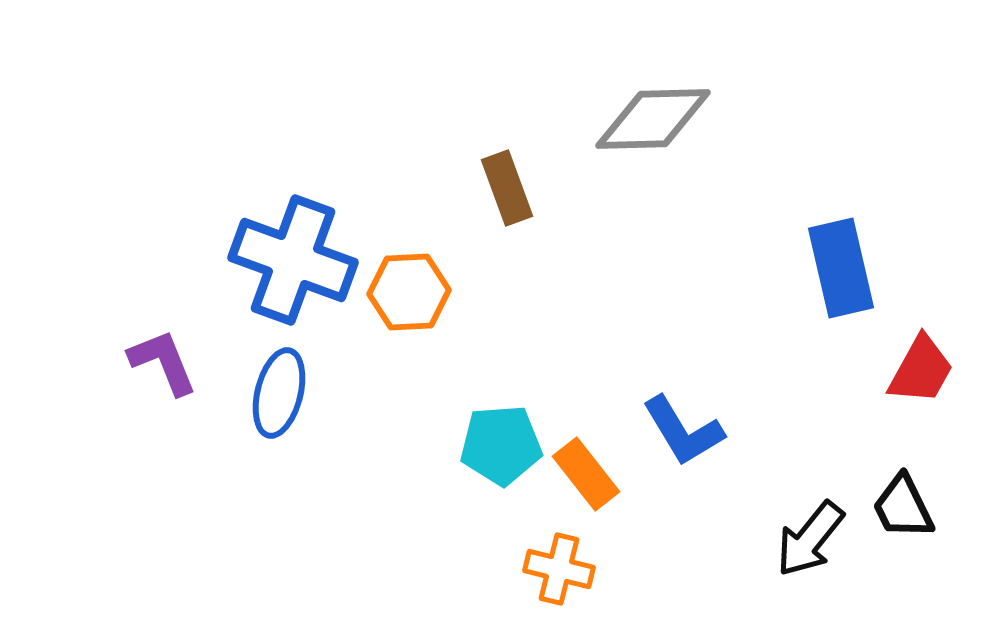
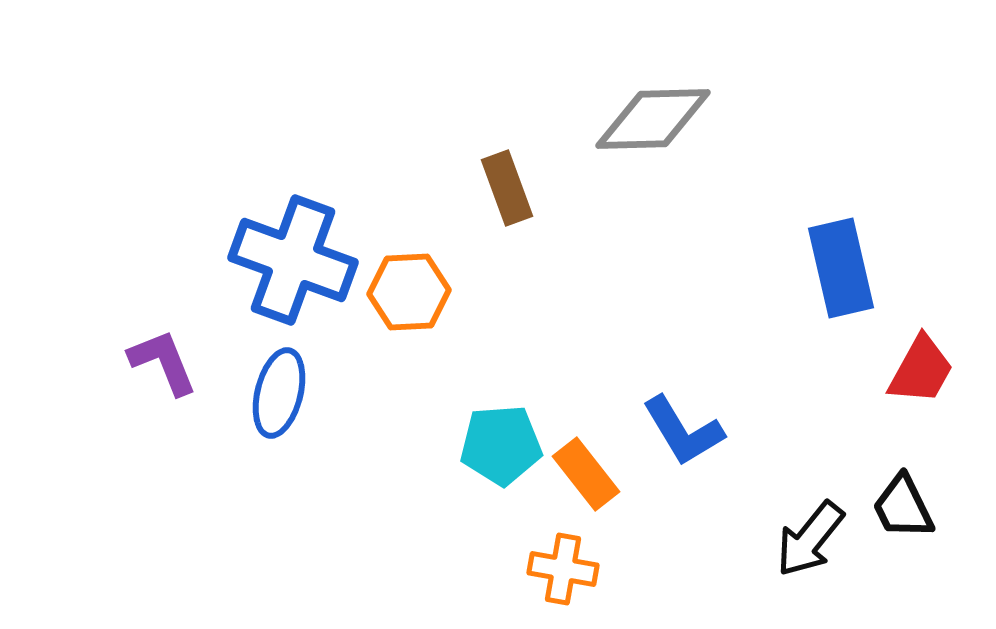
orange cross: moved 4 px right; rotated 4 degrees counterclockwise
